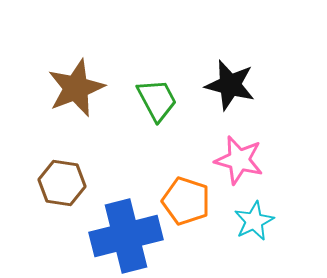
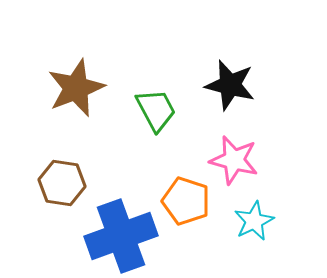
green trapezoid: moved 1 px left, 10 px down
pink star: moved 5 px left
blue cross: moved 5 px left; rotated 6 degrees counterclockwise
